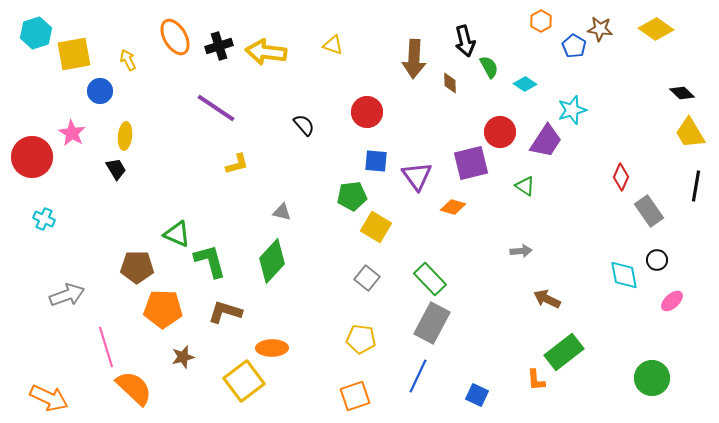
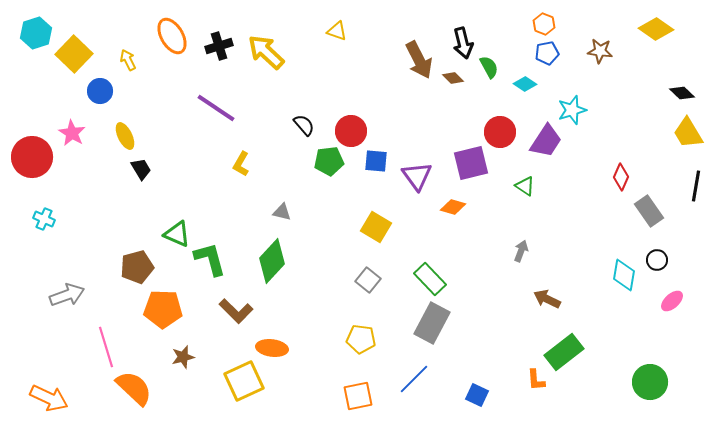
orange hexagon at (541, 21): moved 3 px right, 3 px down; rotated 10 degrees counterclockwise
brown star at (600, 29): moved 22 px down
orange ellipse at (175, 37): moved 3 px left, 1 px up
black arrow at (465, 41): moved 2 px left, 2 px down
yellow triangle at (333, 45): moved 4 px right, 14 px up
blue pentagon at (574, 46): moved 27 px left, 7 px down; rotated 30 degrees clockwise
yellow arrow at (266, 52): rotated 36 degrees clockwise
yellow square at (74, 54): rotated 36 degrees counterclockwise
brown arrow at (414, 59): moved 5 px right, 1 px down; rotated 30 degrees counterclockwise
brown diamond at (450, 83): moved 3 px right, 5 px up; rotated 45 degrees counterclockwise
red circle at (367, 112): moved 16 px left, 19 px down
yellow trapezoid at (690, 133): moved 2 px left
yellow ellipse at (125, 136): rotated 32 degrees counterclockwise
yellow L-shape at (237, 164): moved 4 px right; rotated 135 degrees clockwise
black trapezoid at (116, 169): moved 25 px right
green pentagon at (352, 196): moved 23 px left, 35 px up
gray arrow at (521, 251): rotated 65 degrees counterclockwise
green L-shape at (210, 261): moved 2 px up
brown pentagon at (137, 267): rotated 16 degrees counterclockwise
cyan diamond at (624, 275): rotated 20 degrees clockwise
gray square at (367, 278): moved 1 px right, 2 px down
brown L-shape at (225, 312): moved 11 px right, 1 px up; rotated 152 degrees counterclockwise
orange ellipse at (272, 348): rotated 8 degrees clockwise
blue line at (418, 376): moved 4 px left, 3 px down; rotated 20 degrees clockwise
green circle at (652, 378): moved 2 px left, 4 px down
yellow square at (244, 381): rotated 12 degrees clockwise
orange square at (355, 396): moved 3 px right; rotated 8 degrees clockwise
